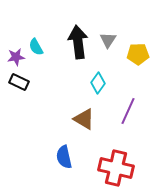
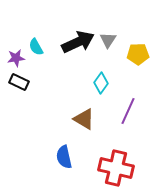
black arrow: rotated 72 degrees clockwise
purple star: moved 1 px down
cyan diamond: moved 3 px right
